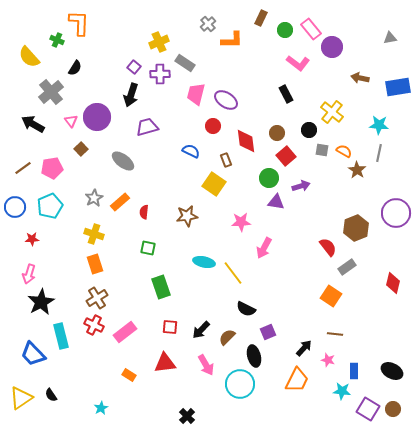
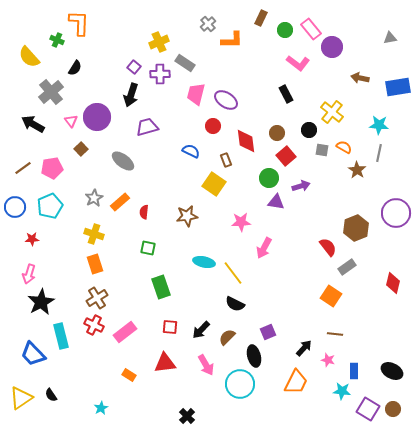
orange semicircle at (344, 151): moved 4 px up
black semicircle at (246, 309): moved 11 px left, 5 px up
orange trapezoid at (297, 380): moved 1 px left, 2 px down
